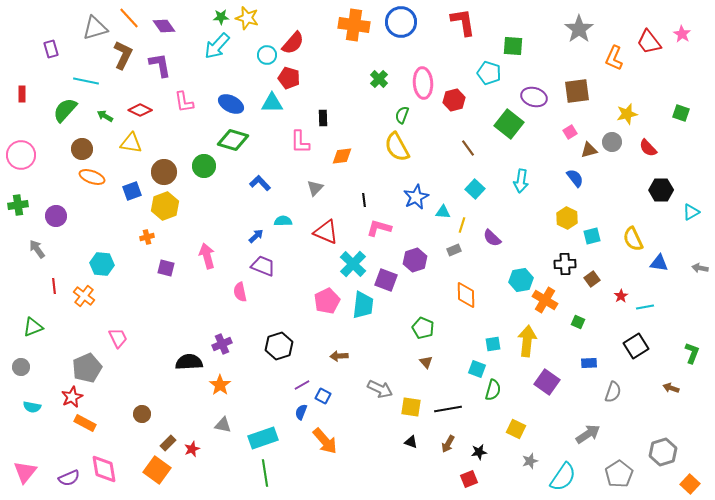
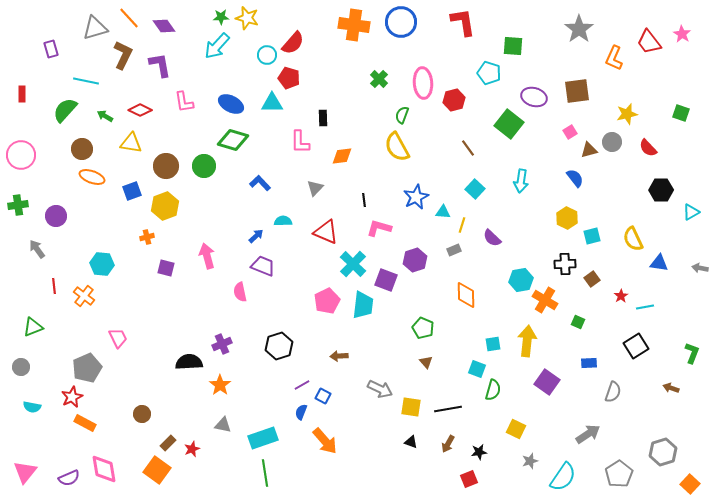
brown circle at (164, 172): moved 2 px right, 6 px up
